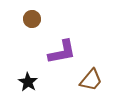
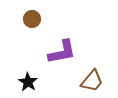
brown trapezoid: moved 1 px right, 1 px down
